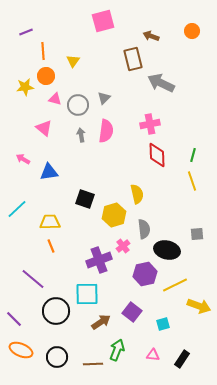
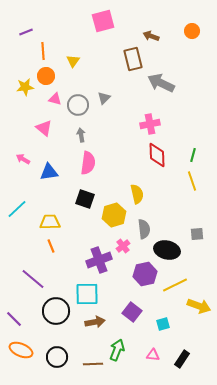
pink semicircle at (106, 131): moved 18 px left, 32 px down
brown arrow at (101, 322): moved 6 px left; rotated 24 degrees clockwise
